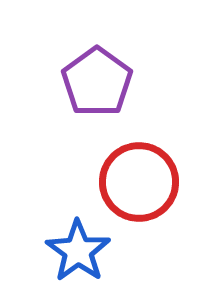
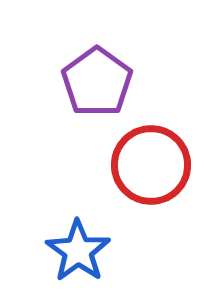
red circle: moved 12 px right, 17 px up
